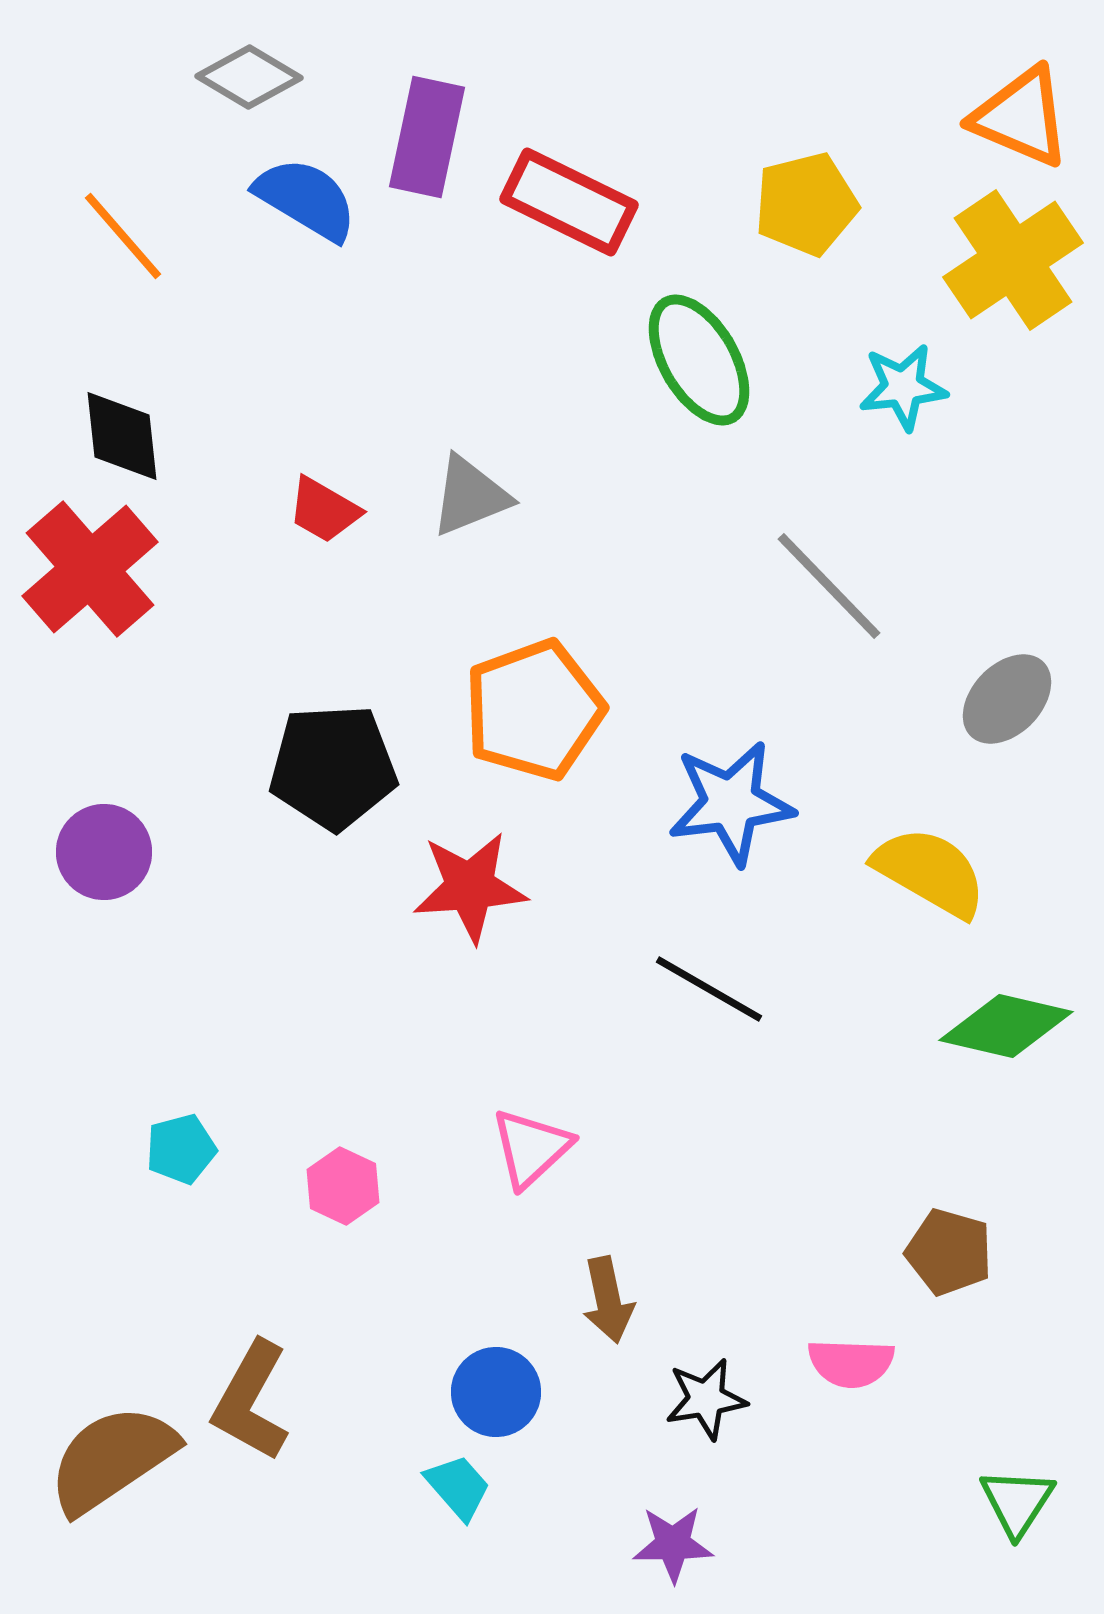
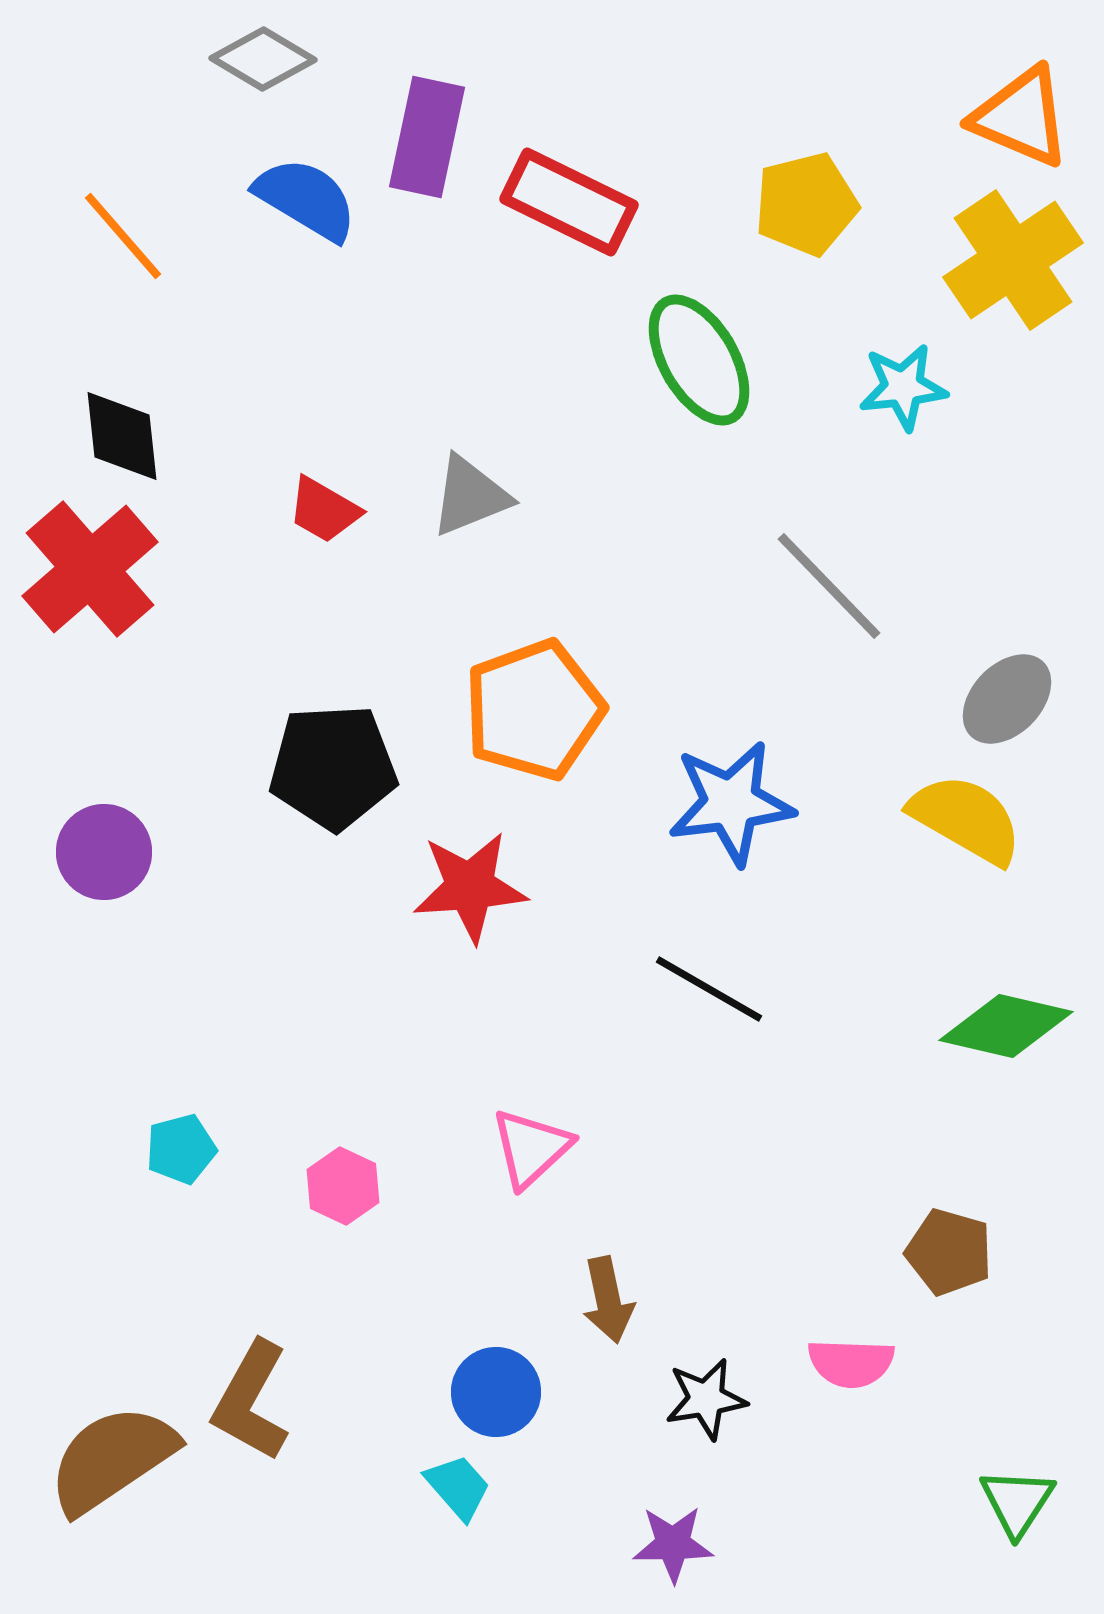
gray diamond: moved 14 px right, 18 px up
yellow semicircle: moved 36 px right, 53 px up
